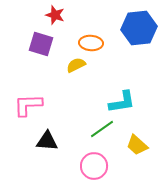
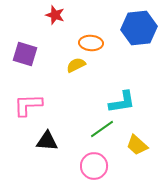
purple square: moved 16 px left, 10 px down
